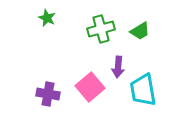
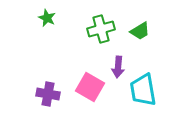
pink square: rotated 20 degrees counterclockwise
